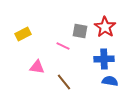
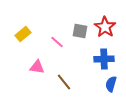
yellow rectangle: rotated 14 degrees counterclockwise
pink line: moved 6 px left, 4 px up; rotated 16 degrees clockwise
blue semicircle: moved 1 px right, 3 px down; rotated 84 degrees counterclockwise
